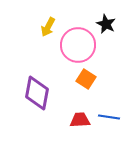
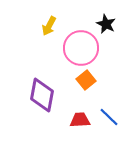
yellow arrow: moved 1 px right, 1 px up
pink circle: moved 3 px right, 3 px down
orange square: moved 1 px down; rotated 18 degrees clockwise
purple diamond: moved 5 px right, 2 px down
blue line: rotated 35 degrees clockwise
